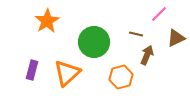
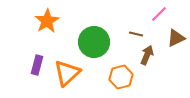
purple rectangle: moved 5 px right, 5 px up
